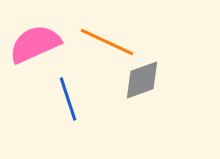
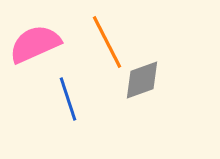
orange line: rotated 38 degrees clockwise
